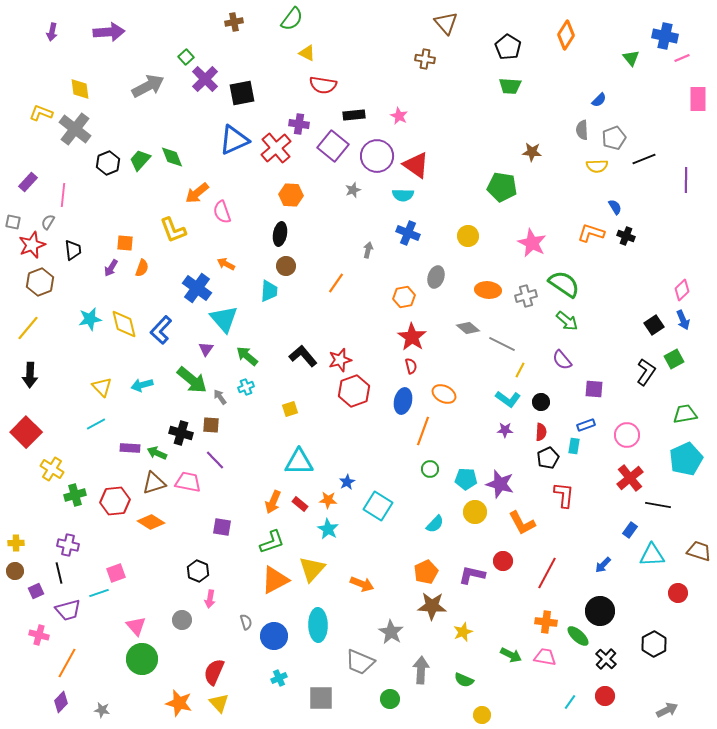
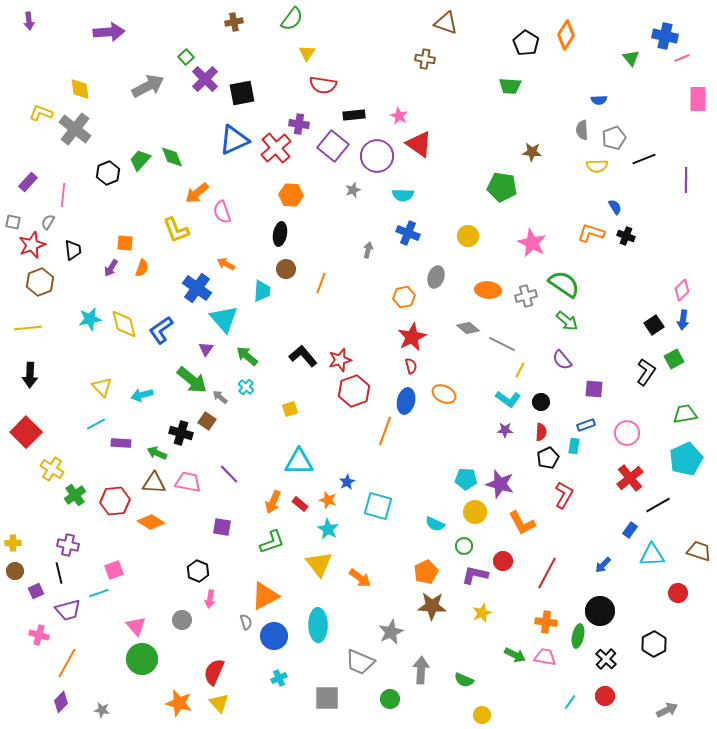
brown triangle at (446, 23): rotated 30 degrees counterclockwise
purple arrow at (52, 32): moved 23 px left, 11 px up; rotated 18 degrees counterclockwise
black pentagon at (508, 47): moved 18 px right, 4 px up
yellow triangle at (307, 53): rotated 36 degrees clockwise
blue semicircle at (599, 100): rotated 42 degrees clockwise
black hexagon at (108, 163): moved 10 px down
red triangle at (416, 165): moved 3 px right, 21 px up
yellow L-shape at (173, 230): moved 3 px right
brown circle at (286, 266): moved 3 px down
orange line at (336, 283): moved 15 px left; rotated 15 degrees counterclockwise
cyan trapezoid at (269, 291): moved 7 px left
blue arrow at (683, 320): rotated 30 degrees clockwise
yellow line at (28, 328): rotated 44 degrees clockwise
blue L-shape at (161, 330): rotated 12 degrees clockwise
red star at (412, 337): rotated 12 degrees clockwise
cyan arrow at (142, 385): moved 10 px down
cyan cross at (246, 387): rotated 28 degrees counterclockwise
gray arrow at (220, 397): rotated 14 degrees counterclockwise
blue ellipse at (403, 401): moved 3 px right
brown square at (211, 425): moved 4 px left, 4 px up; rotated 30 degrees clockwise
orange line at (423, 431): moved 38 px left
pink circle at (627, 435): moved 2 px up
purple rectangle at (130, 448): moved 9 px left, 5 px up
purple line at (215, 460): moved 14 px right, 14 px down
green circle at (430, 469): moved 34 px right, 77 px down
brown triangle at (154, 483): rotated 20 degrees clockwise
green cross at (75, 495): rotated 20 degrees counterclockwise
red L-shape at (564, 495): rotated 24 degrees clockwise
orange star at (328, 500): rotated 12 degrees clockwise
black line at (658, 505): rotated 40 degrees counterclockwise
cyan square at (378, 506): rotated 16 degrees counterclockwise
cyan semicircle at (435, 524): rotated 72 degrees clockwise
yellow cross at (16, 543): moved 3 px left
yellow triangle at (312, 569): moved 7 px right, 5 px up; rotated 20 degrees counterclockwise
pink square at (116, 573): moved 2 px left, 3 px up
purple L-shape at (472, 575): moved 3 px right
orange triangle at (275, 580): moved 10 px left, 16 px down
orange arrow at (362, 584): moved 2 px left, 6 px up; rotated 15 degrees clockwise
gray star at (391, 632): rotated 15 degrees clockwise
yellow star at (463, 632): moved 19 px right, 19 px up
green ellipse at (578, 636): rotated 60 degrees clockwise
green arrow at (511, 655): moved 4 px right
gray square at (321, 698): moved 6 px right
